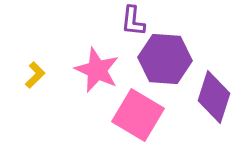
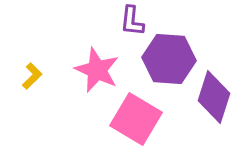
purple L-shape: moved 1 px left
purple hexagon: moved 4 px right
yellow L-shape: moved 3 px left, 1 px down
pink square: moved 2 px left, 4 px down
